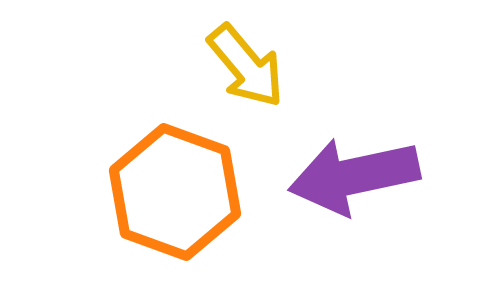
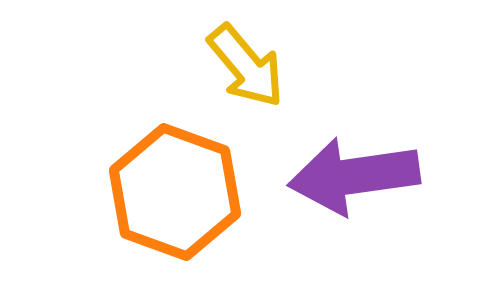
purple arrow: rotated 4 degrees clockwise
